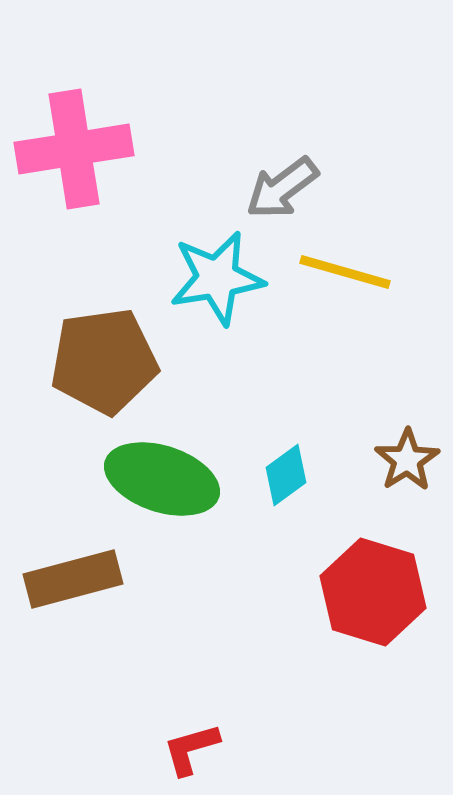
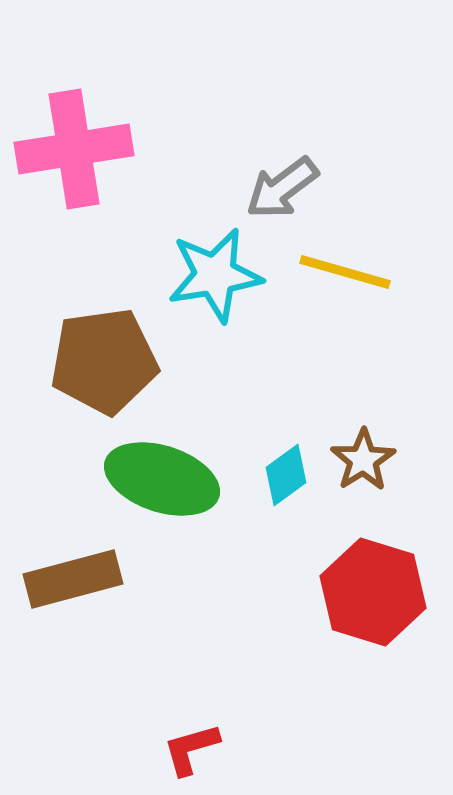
cyan star: moved 2 px left, 3 px up
brown star: moved 44 px left
